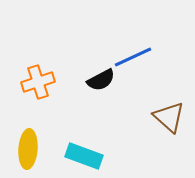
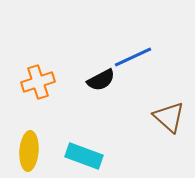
yellow ellipse: moved 1 px right, 2 px down
